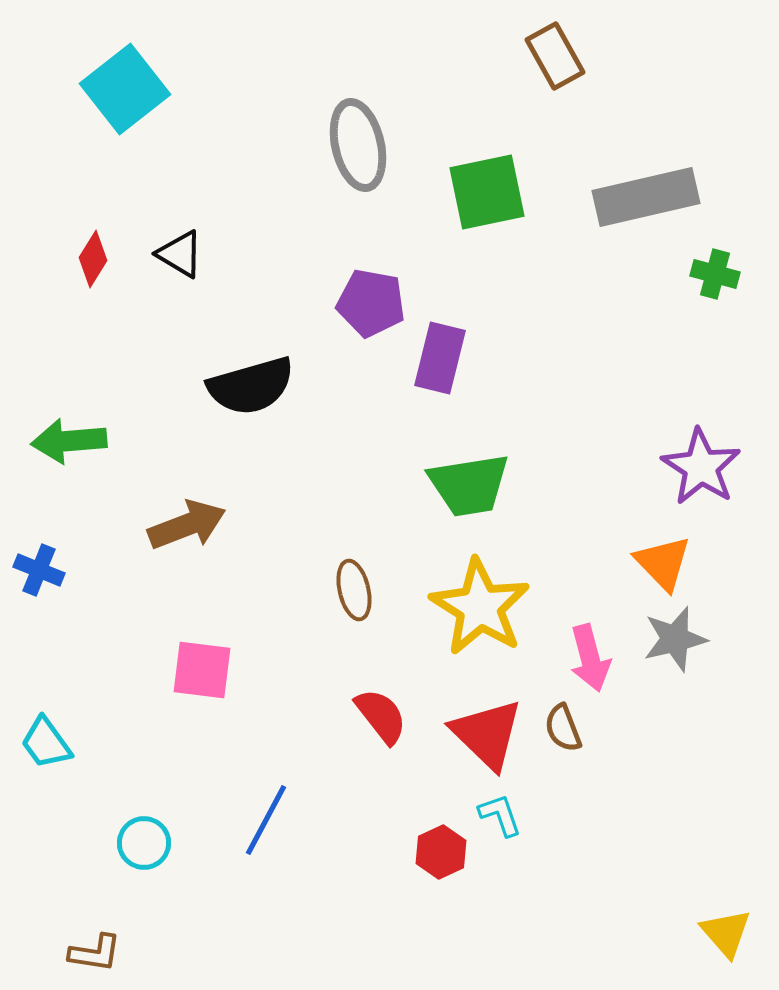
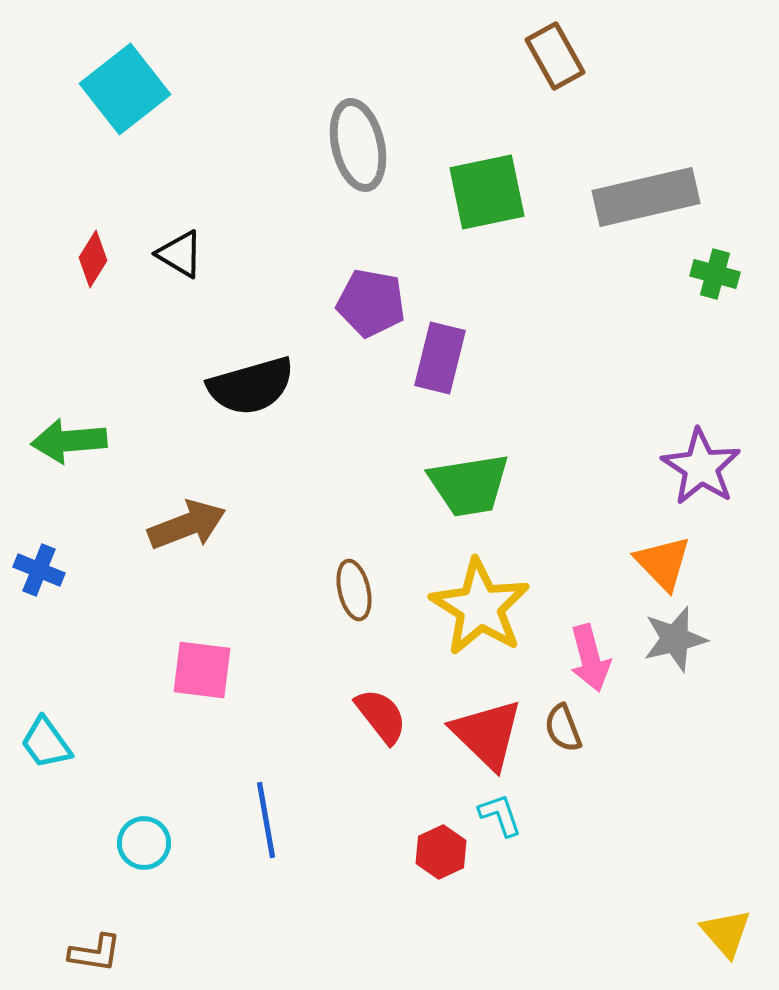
blue line: rotated 38 degrees counterclockwise
